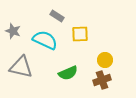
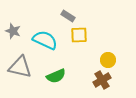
gray rectangle: moved 11 px right
yellow square: moved 1 px left, 1 px down
yellow circle: moved 3 px right
gray triangle: moved 1 px left
green semicircle: moved 12 px left, 3 px down
brown cross: rotated 12 degrees counterclockwise
